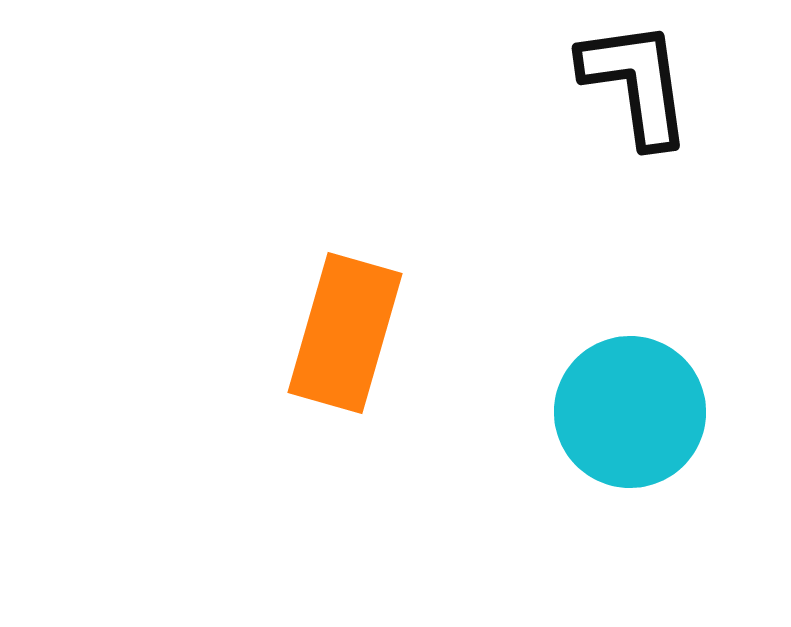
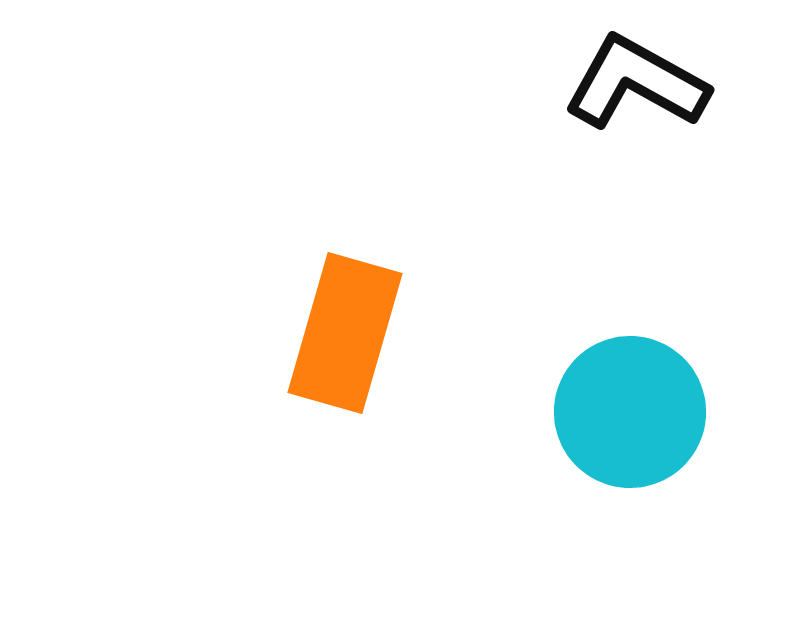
black L-shape: rotated 53 degrees counterclockwise
